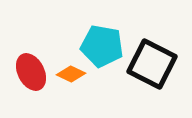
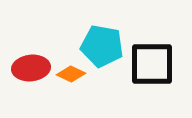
black square: rotated 27 degrees counterclockwise
red ellipse: moved 4 px up; rotated 69 degrees counterclockwise
